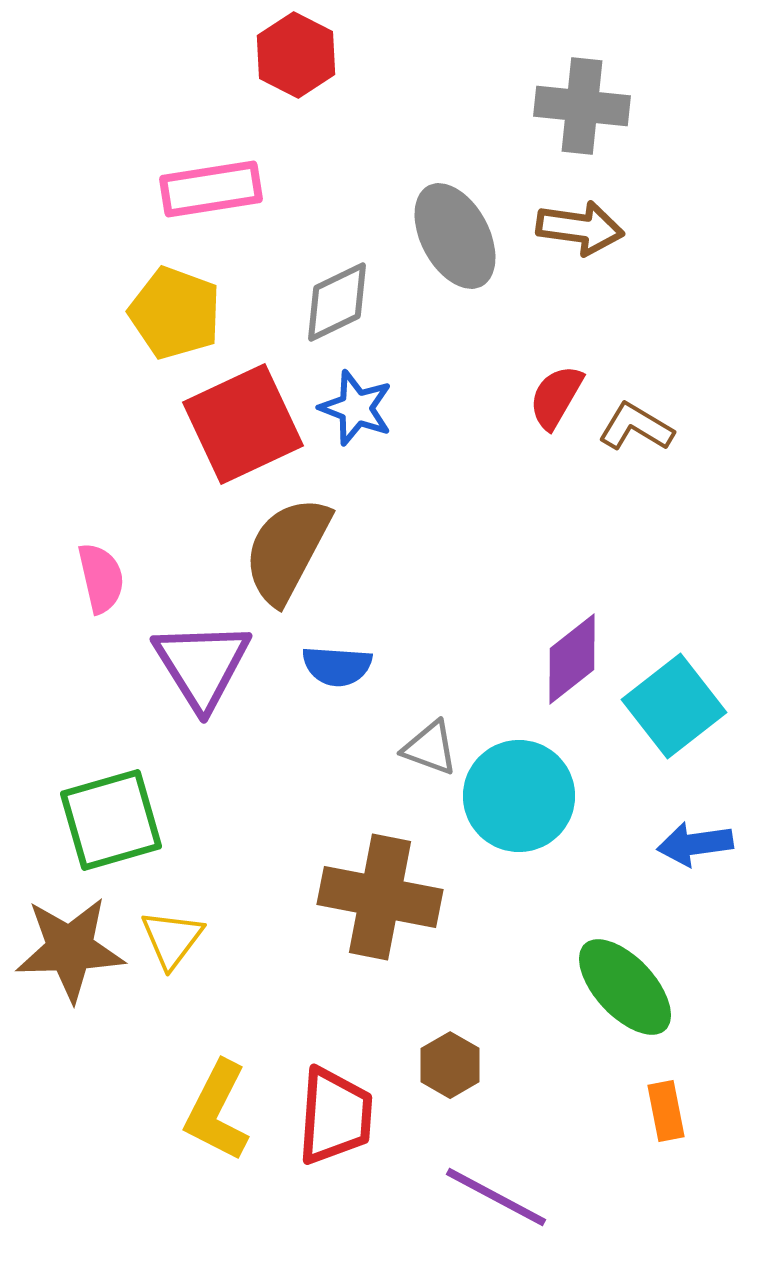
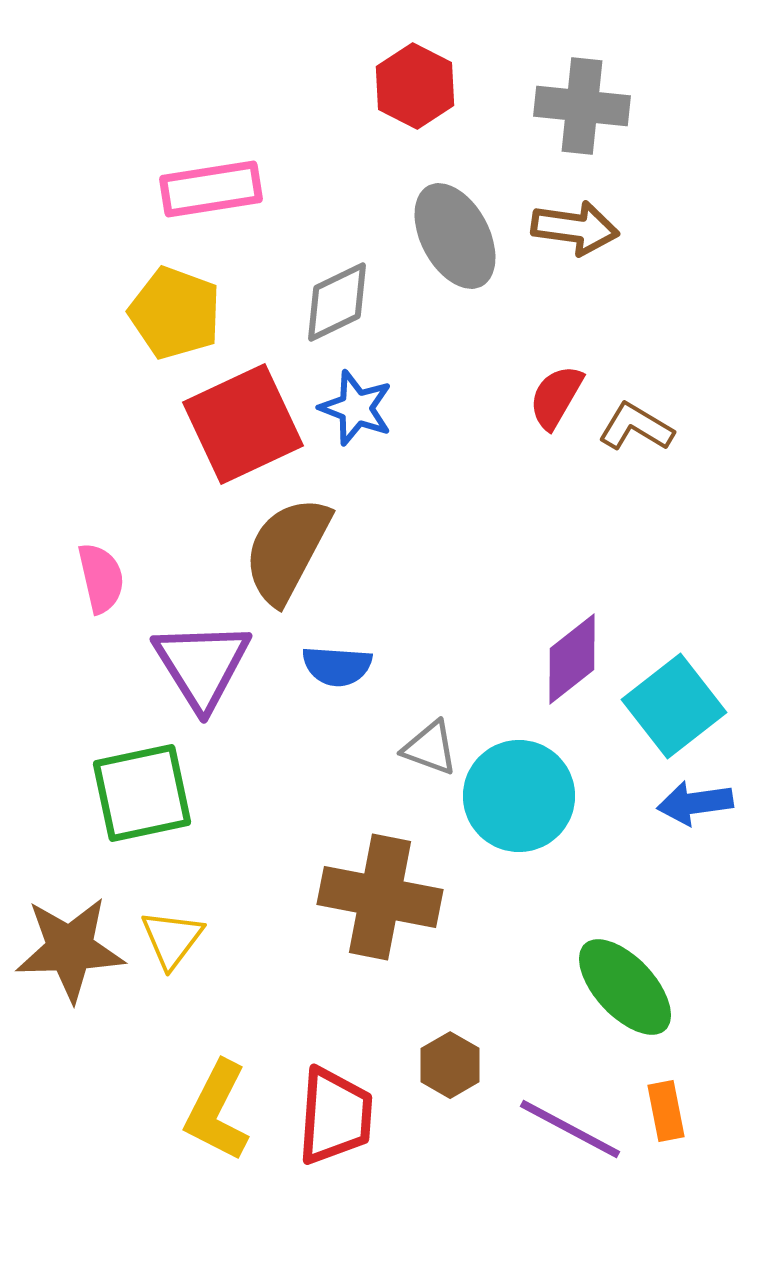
red hexagon: moved 119 px right, 31 px down
brown arrow: moved 5 px left
green square: moved 31 px right, 27 px up; rotated 4 degrees clockwise
blue arrow: moved 41 px up
purple line: moved 74 px right, 68 px up
